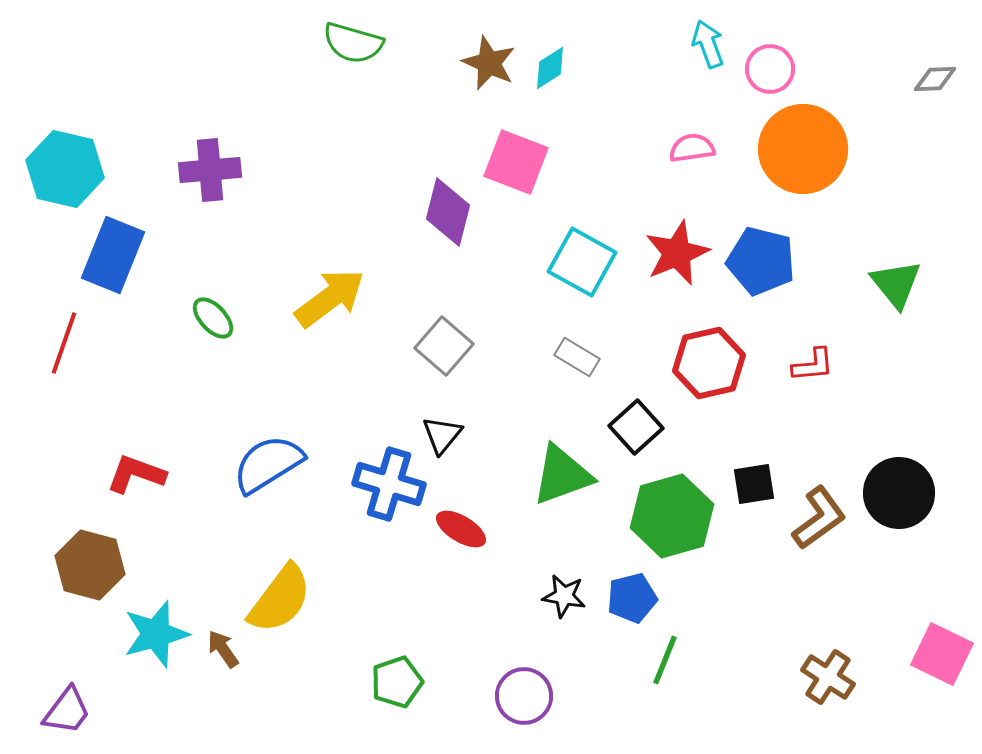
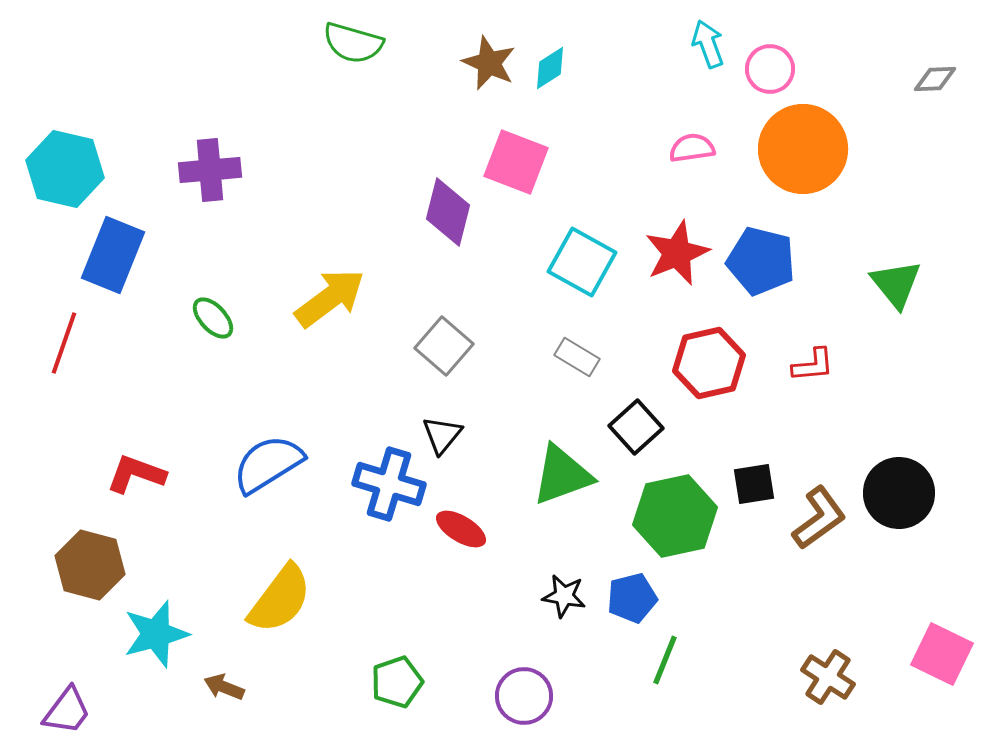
green hexagon at (672, 516): moved 3 px right; rotated 4 degrees clockwise
brown arrow at (223, 649): moved 1 px right, 38 px down; rotated 33 degrees counterclockwise
